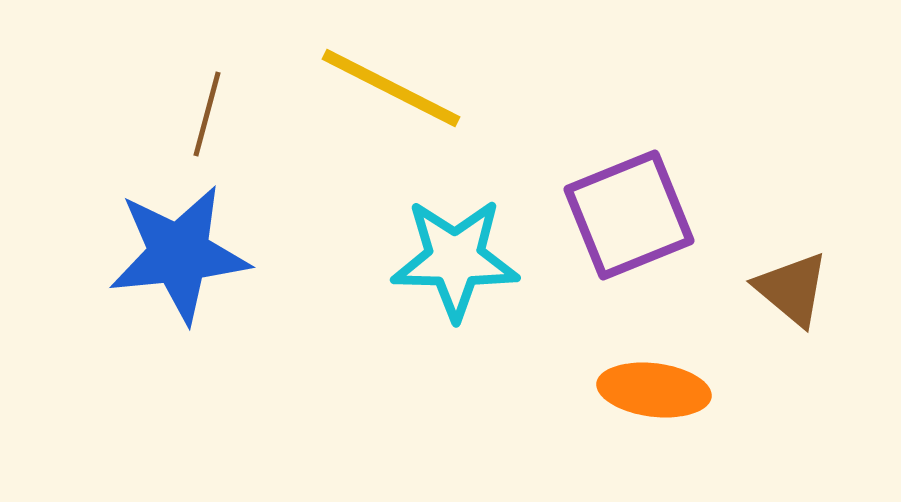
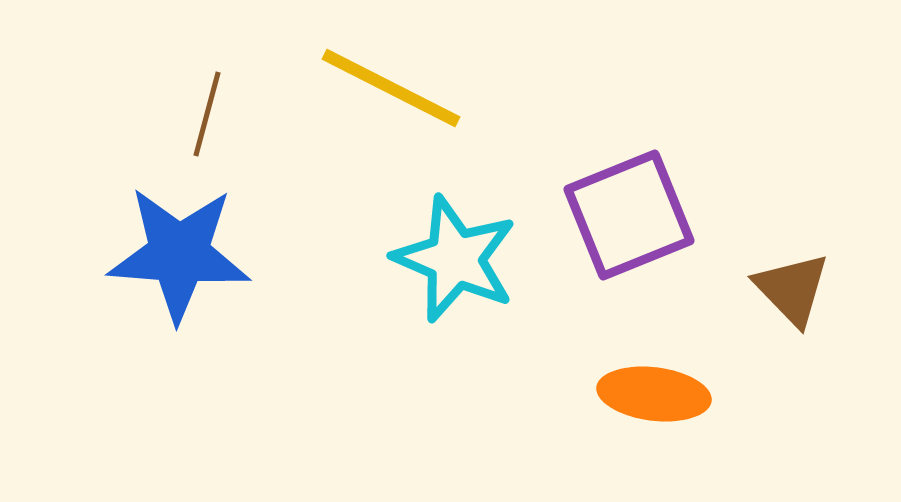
blue star: rotated 10 degrees clockwise
cyan star: rotated 22 degrees clockwise
brown triangle: rotated 6 degrees clockwise
orange ellipse: moved 4 px down
